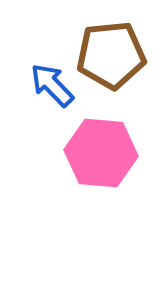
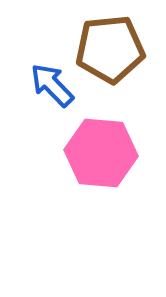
brown pentagon: moved 1 px left, 6 px up
